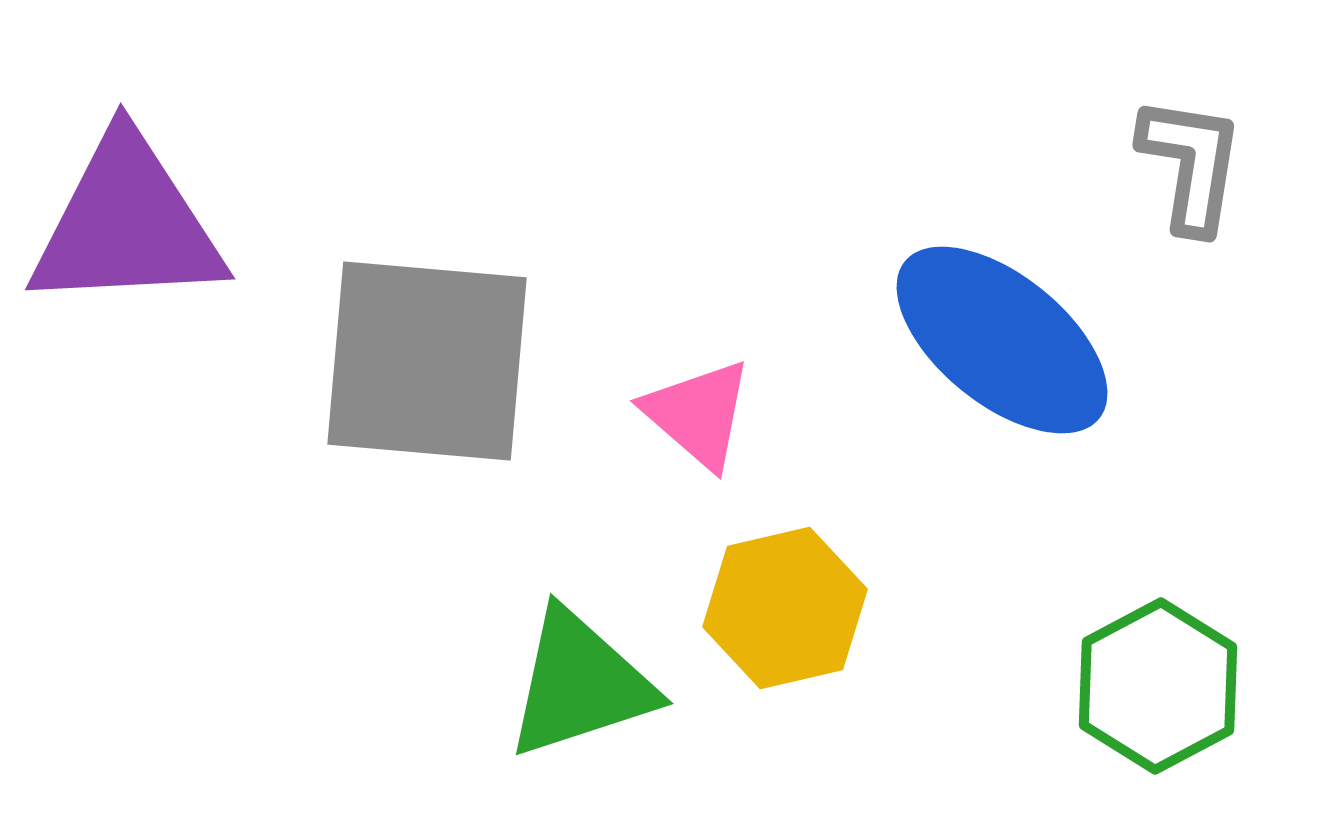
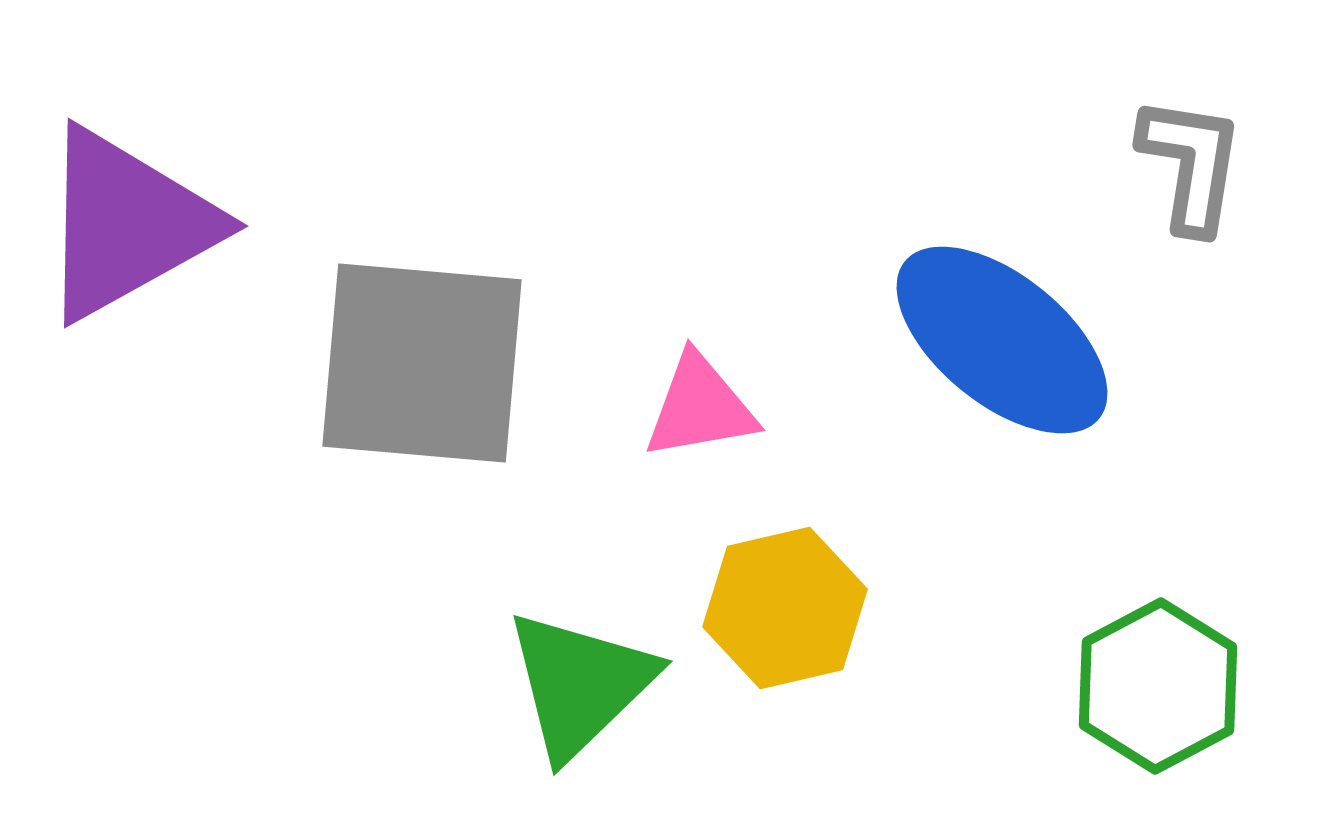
purple triangle: rotated 26 degrees counterclockwise
gray square: moved 5 px left, 2 px down
pink triangle: moved 2 px right, 7 px up; rotated 51 degrees counterclockwise
green triangle: rotated 26 degrees counterclockwise
